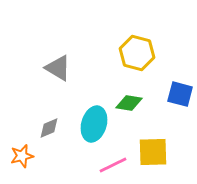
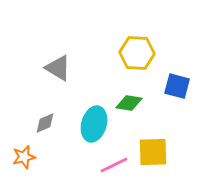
yellow hexagon: rotated 12 degrees counterclockwise
blue square: moved 3 px left, 8 px up
gray diamond: moved 4 px left, 5 px up
orange star: moved 2 px right, 1 px down
pink line: moved 1 px right
